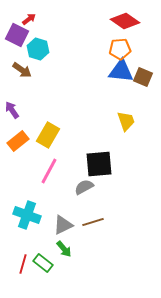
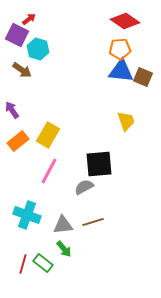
gray triangle: rotated 20 degrees clockwise
